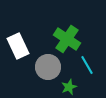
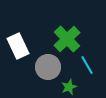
green cross: rotated 12 degrees clockwise
